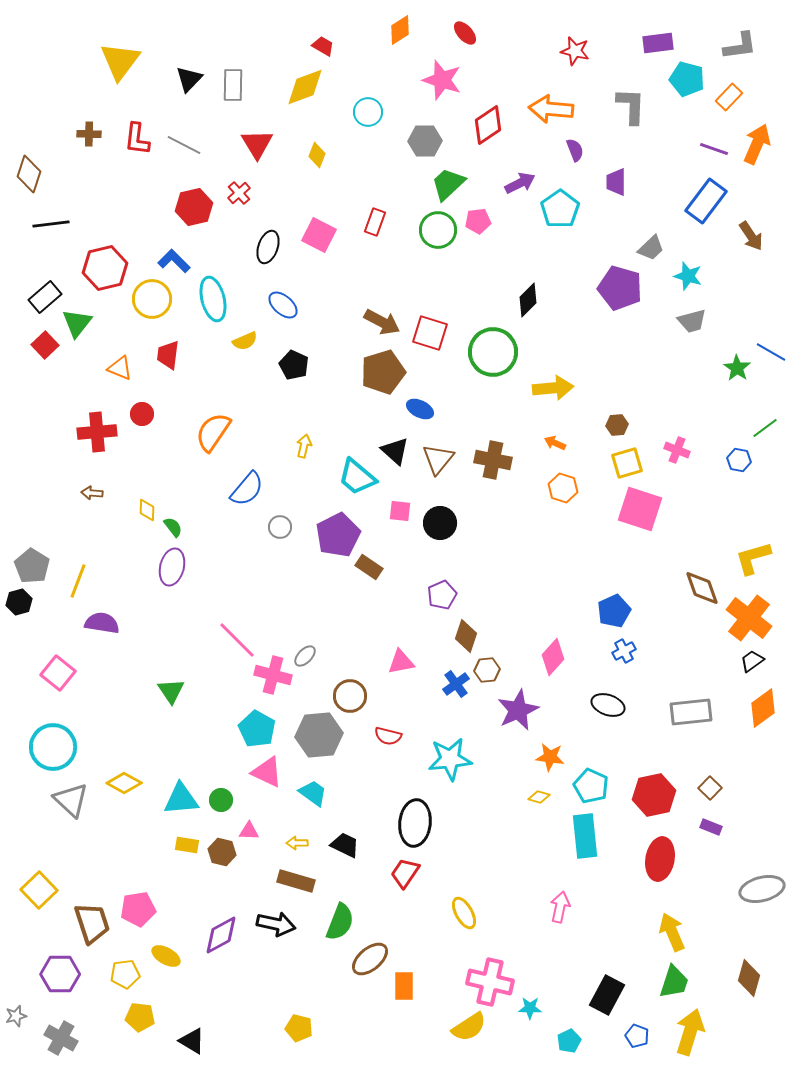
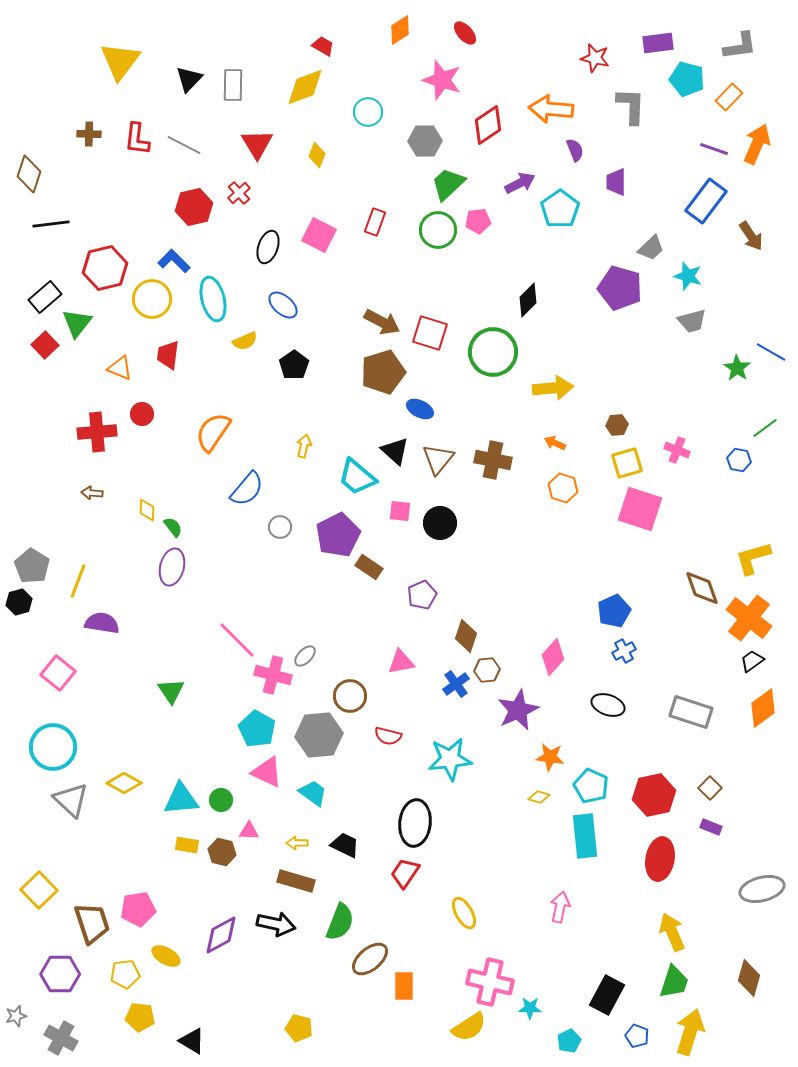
red star at (575, 51): moved 20 px right, 7 px down
black pentagon at (294, 365): rotated 12 degrees clockwise
purple pentagon at (442, 595): moved 20 px left
gray rectangle at (691, 712): rotated 24 degrees clockwise
